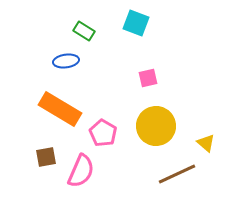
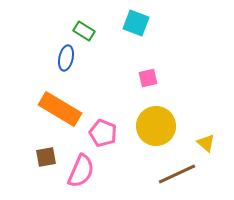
blue ellipse: moved 3 px up; rotated 70 degrees counterclockwise
pink pentagon: rotated 8 degrees counterclockwise
